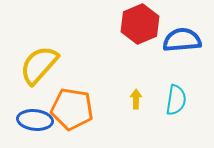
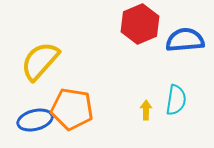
blue semicircle: moved 3 px right
yellow semicircle: moved 1 px right, 4 px up
yellow arrow: moved 10 px right, 11 px down
blue ellipse: rotated 20 degrees counterclockwise
